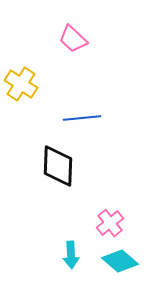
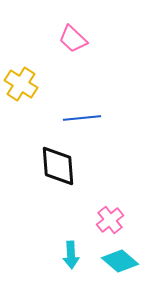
black diamond: rotated 6 degrees counterclockwise
pink cross: moved 3 px up
